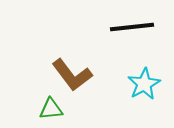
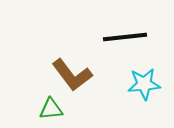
black line: moved 7 px left, 10 px down
cyan star: rotated 24 degrees clockwise
